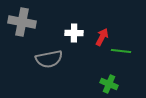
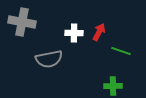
red arrow: moved 3 px left, 5 px up
green line: rotated 12 degrees clockwise
green cross: moved 4 px right, 2 px down; rotated 24 degrees counterclockwise
